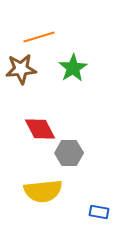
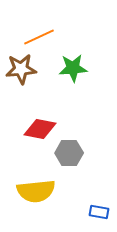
orange line: rotated 8 degrees counterclockwise
green star: rotated 28 degrees clockwise
red diamond: rotated 52 degrees counterclockwise
yellow semicircle: moved 7 px left
